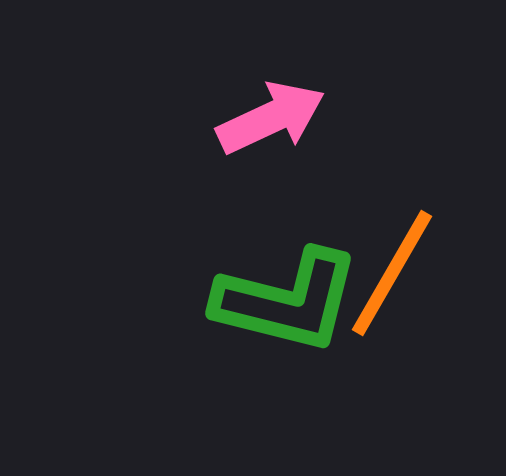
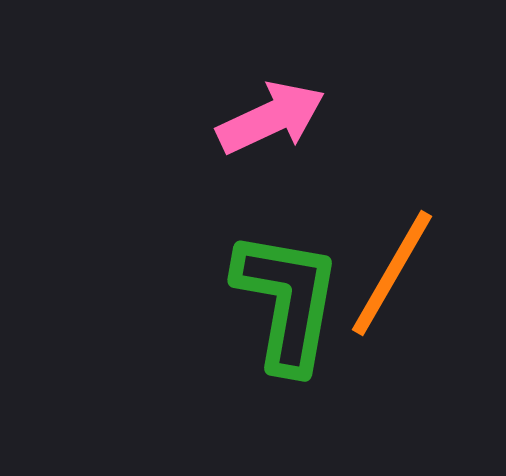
green L-shape: rotated 94 degrees counterclockwise
